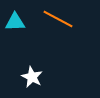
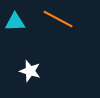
white star: moved 2 px left, 6 px up; rotated 10 degrees counterclockwise
